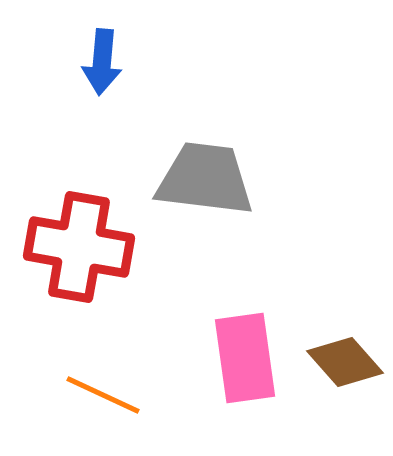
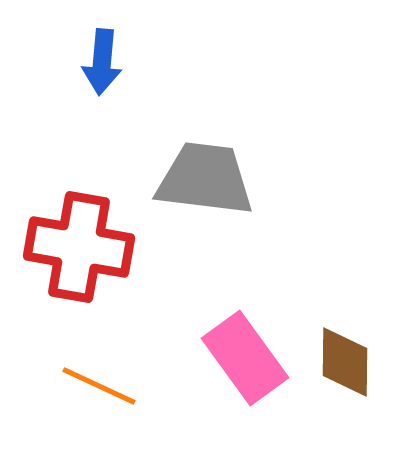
pink rectangle: rotated 28 degrees counterclockwise
brown diamond: rotated 42 degrees clockwise
orange line: moved 4 px left, 9 px up
